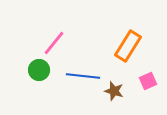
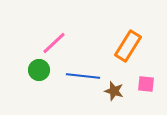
pink line: rotated 8 degrees clockwise
pink square: moved 2 px left, 3 px down; rotated 30 degrees clockwise
